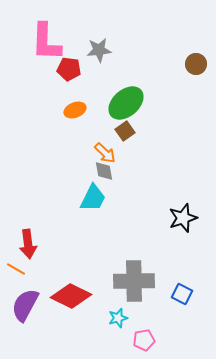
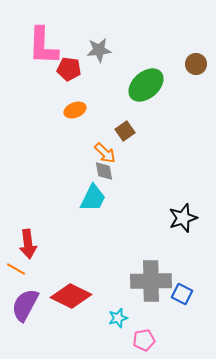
pink L-shape: moved 3 px left, 4 px down
green ellipse: moved 20 px right, 18 px up
gray cross: moved 17 px right
